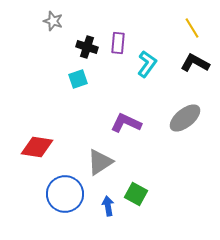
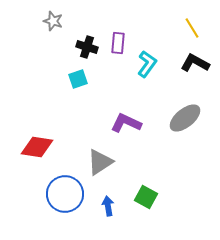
green square: moved 10 px right, 3 px down
